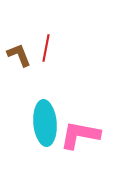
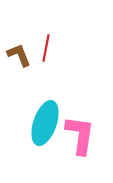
cyan ellipse: rotated 24 degrees clockwise
pink L-shape: rotated 87 degrees clockwise
